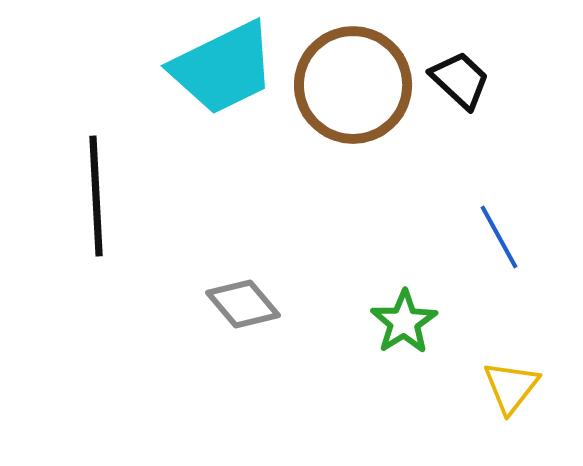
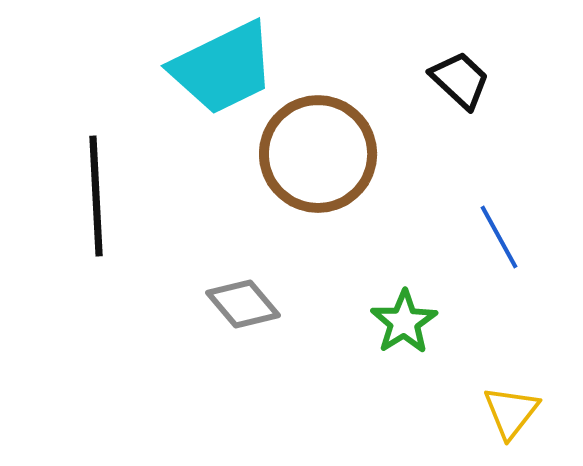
brown circle: moved 35 px left, 69 px down
yellow triangle: moved 25 px down
